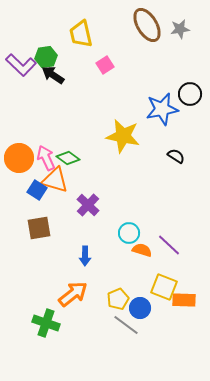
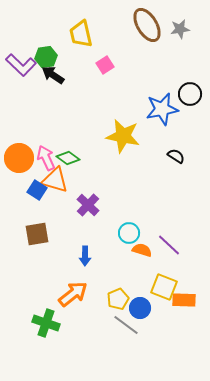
brown square: moved 2 px left, 6 px down
